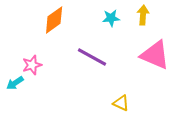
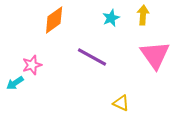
cyan star: rotated 18 degrees counterclockwise
pink triangle: rotated 32 degrees clockwise
